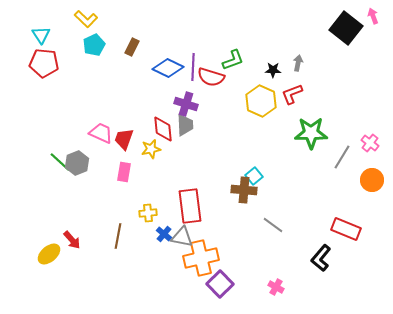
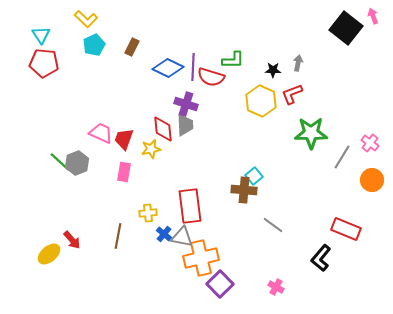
green L-shape at (233, 60): rotated 20 degrees clockwise
